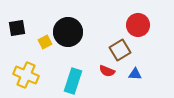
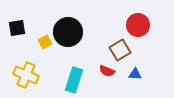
cyan rectangle: moved 1 px right, 1 px up
